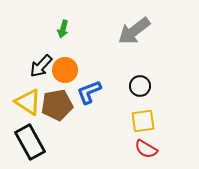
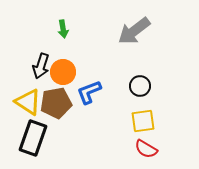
green arrow: rotated 24 degrees counterclockwise
black arrow: rotated 25 degrees counterclockwise
orange circle: moved 2 px left, 2 px down
brown pentagon: moved 1 px left, 2 px up
black rectangle: moved 3 px right, 4 px up; rotated 48 degrees clockwise
